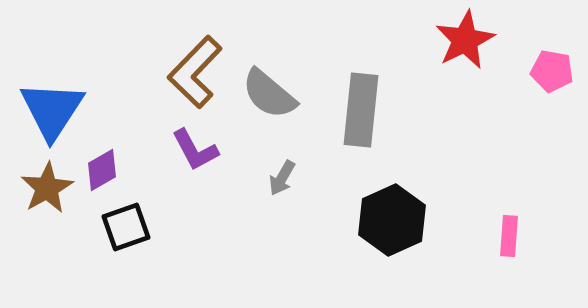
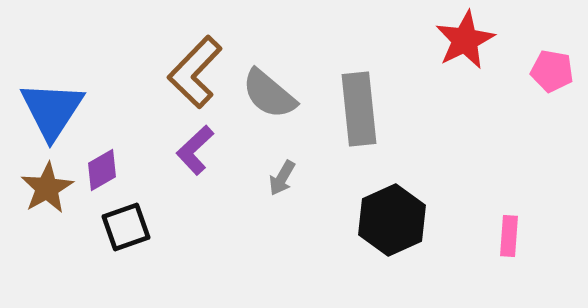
gray rectangle: moved 2 px left, 1 px up; rotated 12 degrees counterclockwise
purple L-shape: rotated 75 degrees clockwise
